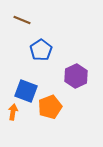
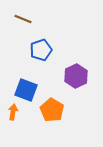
brown line: moved 1 px right, 1 px up
blue pentagon: rotated 15 degrees clockwise
blue square: moved 1 px up
orange pentagon: moved 2 px right, 3 px down; rotated 20 degrees counterclockwise
